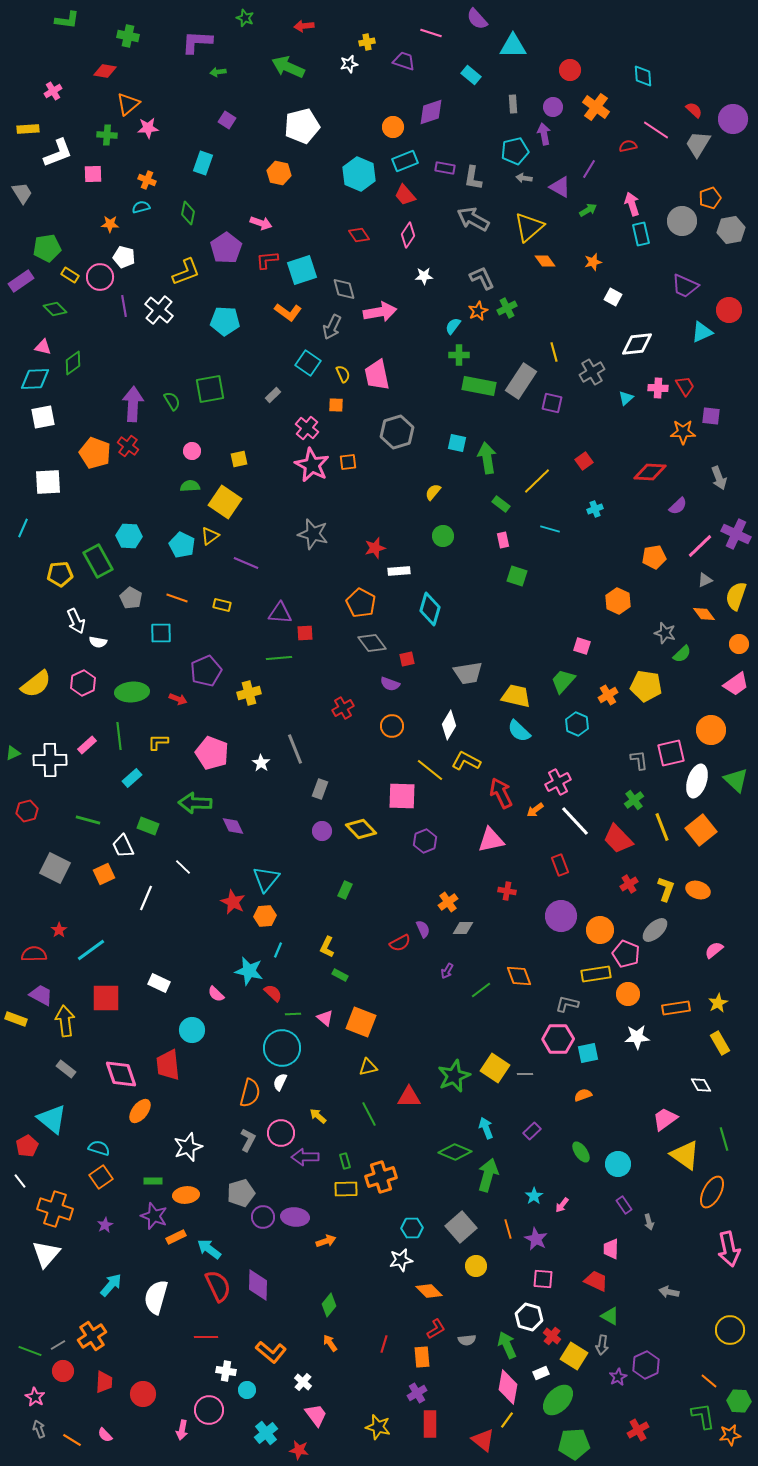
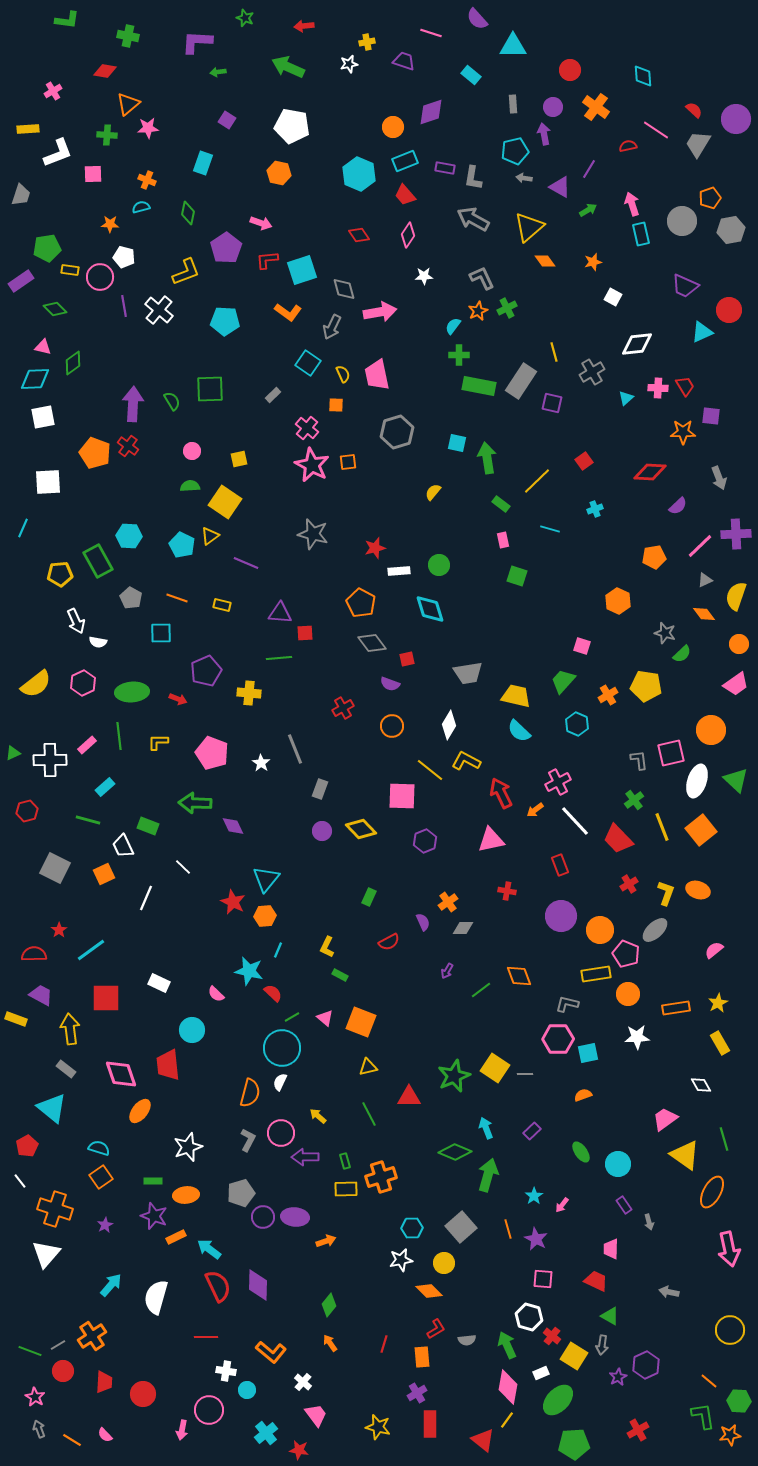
purple circle at (733, 119): moved 3 px right
white pentagon at (302, 126): moved 10 px left; rotated 24 degrees clockwise
gray trapezoid at (22, 193): moved 1 px left, 2 px down; rotated 50 degrees clockwise
yellow rectangle at (70, 275): moved 5 px up; rotated 24 degrees counterclockwise
green square at (210, 389): rotated 8 degrees clockwise
purple cross at (736, 534): rotated 28 degrees counterclockwise
green circle at (443, 536): moved 4 px left, 29 px down
cyan diamond at (430, 609): rotated 32 degrees counterclockwise
yellow cross at (249, 693): rotated 20 degrees clockwise
cyan rectangle at (132, 778): moved 27 px left, 9 px down
yellow L-shape at (666, 889): moved 4 px down
green rectangle at (345, 890): moved 24 px right, 7 px down
purple semicircle at (423, 929): moved 7 px up
red semicircle at (400, 943): moved 11 px left, 1 px up
green line at (293, 1014): moved 1 px left, 3 px down; rotated 28 degrees counterclockwise
yellow arrow at (65, 1021): moved 5 px right, 8 px down
cyan triangle at (52, 1119): moved 11 px up
yellow circle at (476, 1266): moved 32 px left, 3 px up
